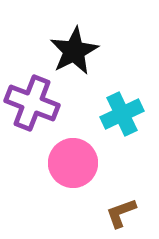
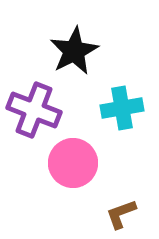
purple cross: moved 2 px right, 7 px down
cyan cross: moved 6 px up; rotated 15 degrees clockwise
brown L-shape: moved 1 px down
